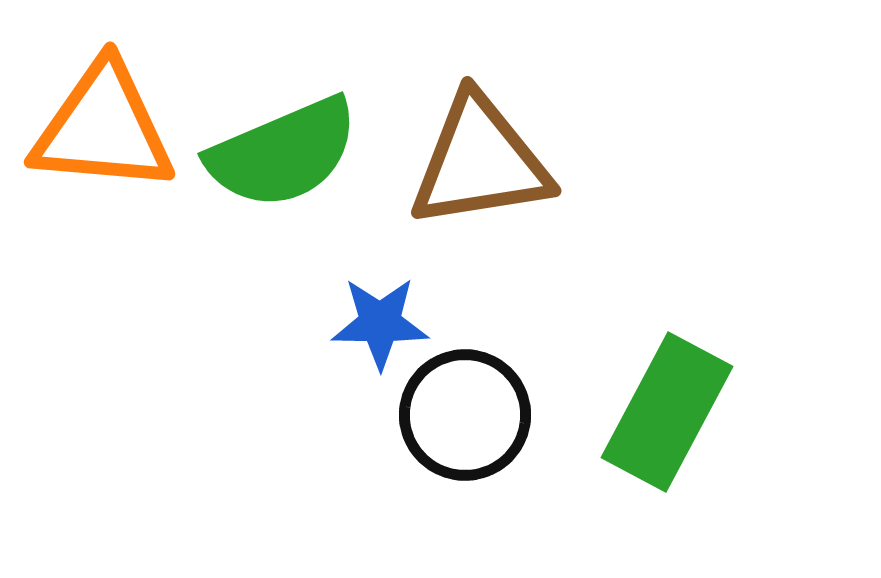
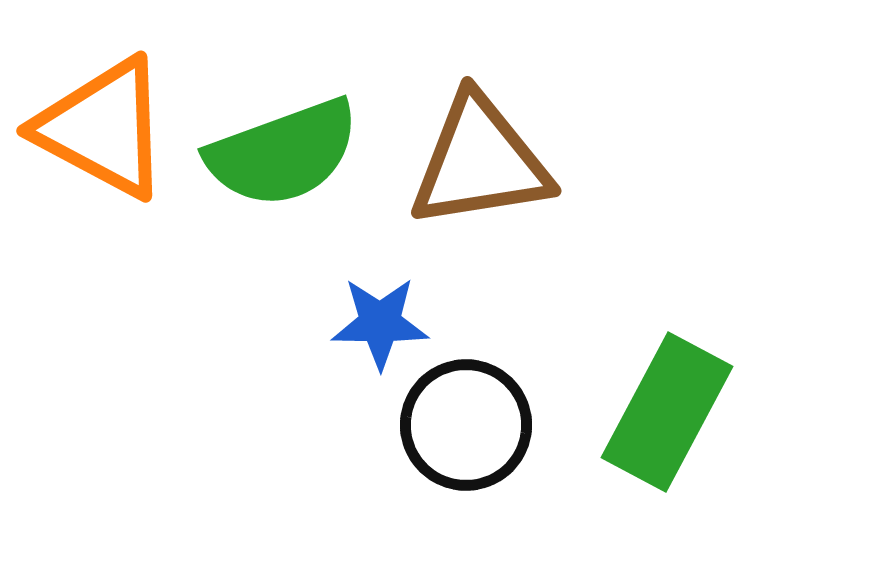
orange triangle: rotated 23 degrees clockwise
green semicircle: rotated 3 degrees clockwise
black circle: moved 1 px right, 10 px down
